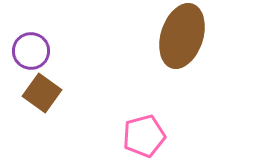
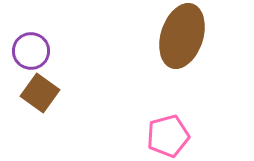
brown square: moved 2 px left
pink pentagon: moved 24 px right
